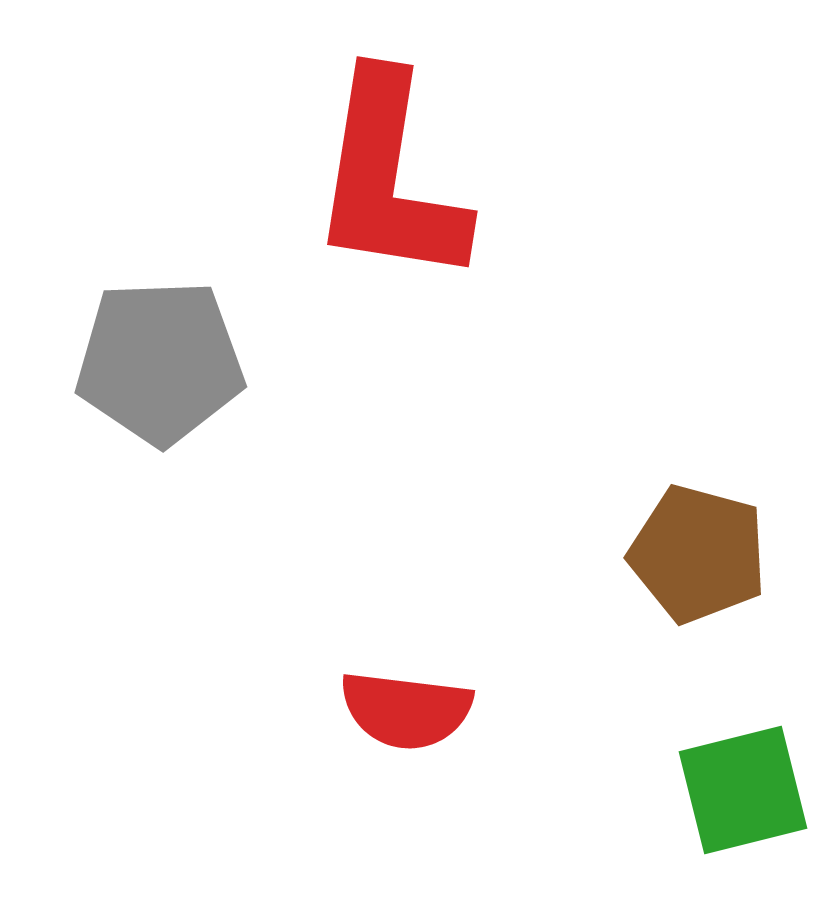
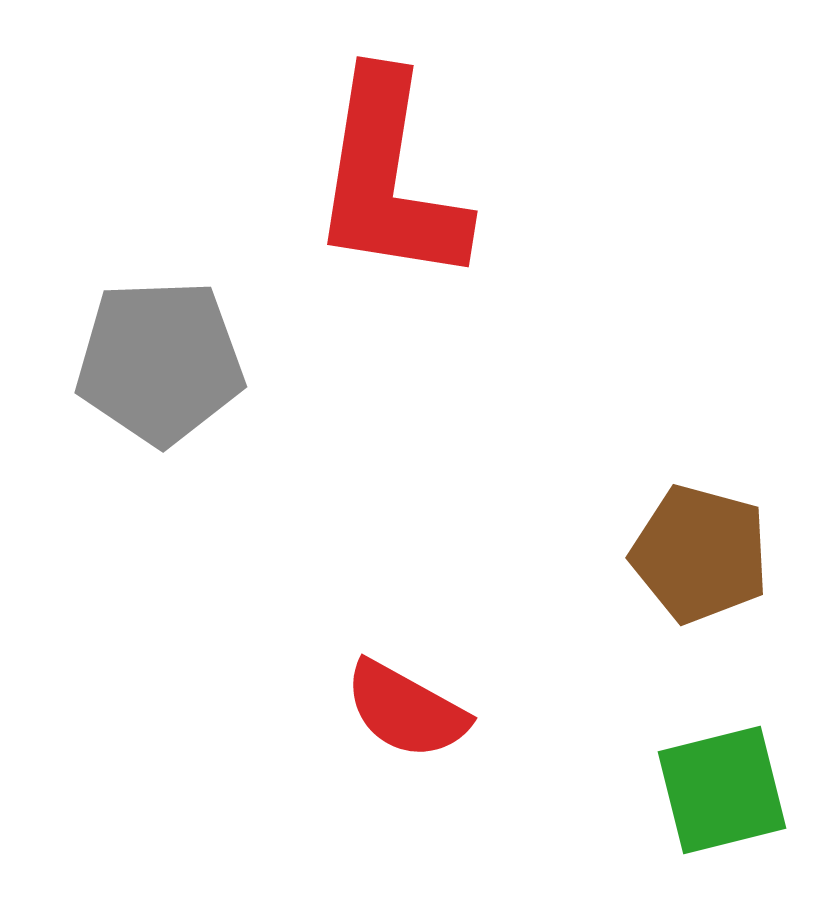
brown pentagon: moved 2 px right
red semicircle: rotated 22 degrees clockwise
green square: moved 21 px left
